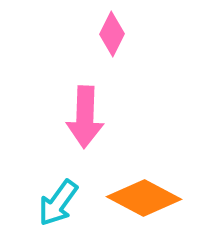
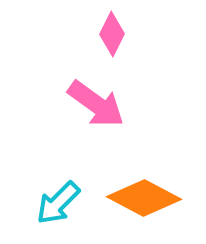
pink arrow: moved 11 px right, 13 px up; rotated 56 degrees counterclockwise
cyan arrow: rotated 9 degrees clockwise
